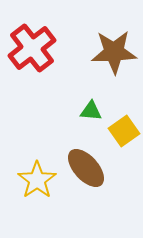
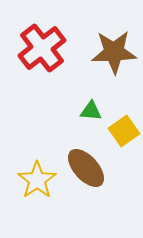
red cross: moved 10 px right
